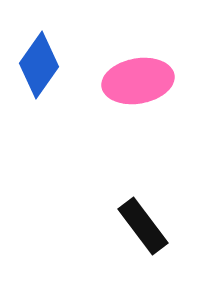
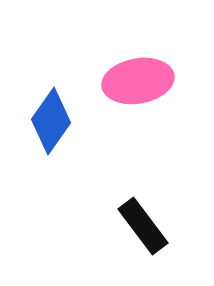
blue diamond: moved 12 px right, 56 px down
